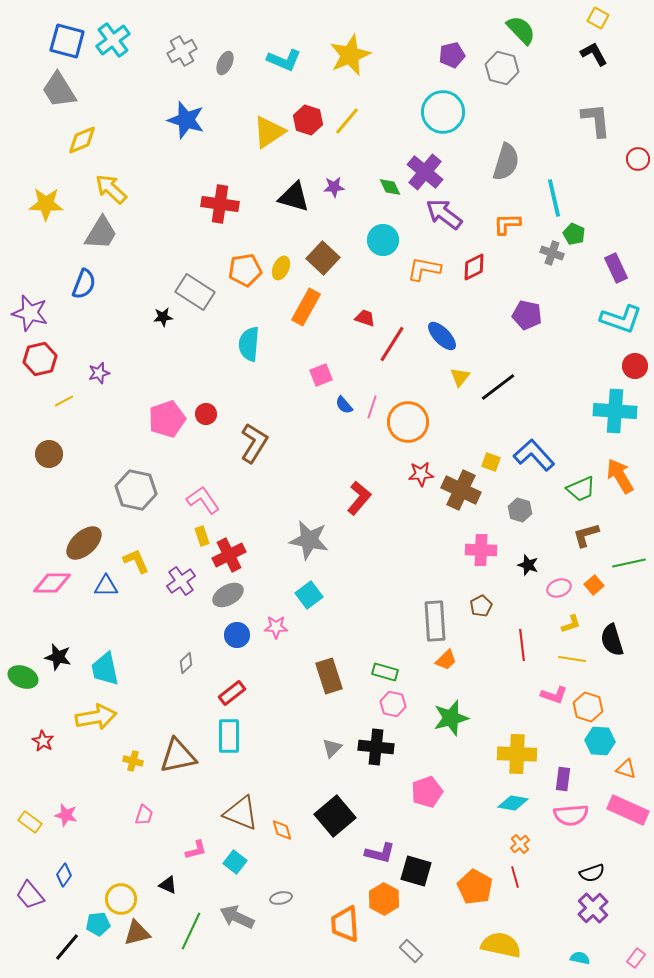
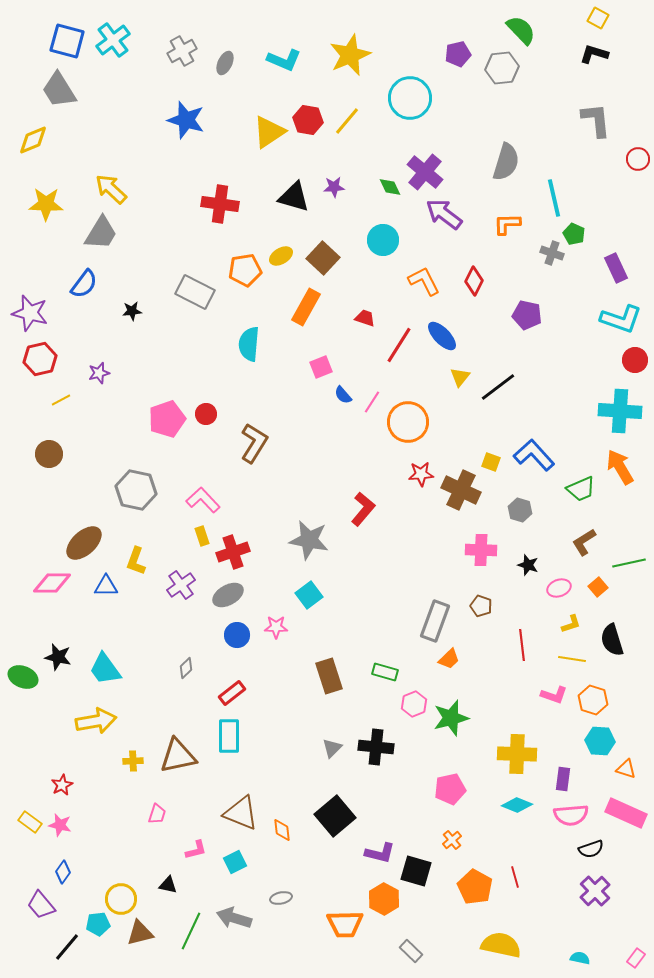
black L-shape at (594, 54): rotated 44 degrees counterclockwise
purple pentagon at (452, 55): moved 6 px right, 1 px up
gray hexagon at (502, 68): rotated 20 degrees counterclockwise
cyan circle at (443, 112): moved 33 px left, 14 px up
red hexagon at (308, 120): rotated 8 degrees counterclockwise
yellow diamond at (82, 140): moved 49 px left
red diamond at (474, 267): moved 14 px down; rotated 36 degrees counterclockwise
yellow ellipse at (281, 268): moved 12 px up; rotated 35 degrees clockwise
orange L-shape at (424, 269): moved 12 px down; rotated 52 degrees clockwise
blue semicircle at (84, 284): rotated 16 degrees clockwise
gray rectangle at (195, 292): rotated 6 degrees counterclockwise
black star at (163, 317): moved 31 px left, 6 px up
red line at (392, 344): moved 7 px right, 1 px down
red circle at (635, 366): moved 6 px up
pink square at (321, 375): moved 8 px up
yellow line at (64, 401): moved 3 px left, 1 px up
blue semicircle at (344, 405): moved 1 px left, 10 px up
pink line at (372, 407): moved 5 px up; rotated 15 degrees clockwise
cyan cross at (615, 411): moved 5 px right
orange arrow at (620, 476): moved 9 px up
red L-shape at (359, 498): moved 4 px right, 11 px down
pink L-shape at (203, 500): rotated 8 degrees counterclockwise
brown L-shape at (586, 535): moved 2 px left, 7 px down; rotated 16 degrees counterclockwise
red cross at (229, 555): moved 4 px right, 3 px up; rotated 8 degrees clockwise
yellow L-shape at (136, 561): rotated 136 degrees counterclockwise
purple cross at (181, 581): moved 4 px down
orange square at (594, 585): moved 4 px right, 2 px down
brown pentagon at (481, 606): rotated 25 degrees counterclockwise
gray rectangle at (435, 621): rotated 24 degrees clockwise
orange trapezoid at (446, 660): moved 3 px right, 1 px up
gray diamond at (186, 663): moved 5 px down
cyan trapezoid at (105, 669): rotated 24 degrees counterclockwise
pink hexagon at (393, 704): moved 21 px right; rotated 25 degrees clockwise
orange hexagon at (588, 707): moved 5 px right, 7 px up
yellow arrow at (96, 717): moved 4 px down
red star at (43, 741): moved 19 px right, 44 px down; rotated 15 degrees clockwise
yellow cross at (133, 761): rotated 18 degrees counterclockwise
pink pentagon at (427, 792): moved 23 px right, 3 px up; rotated 8 degrees clockwise
cyan diamond at (513, 803): moved 4 px right, 2 px down; rotated 12 degrees clockwise
pink rectangle at (628, 810): moved 2 px left, 3 px down
pink star at (66, 815): moved 6 px left, 10 px down
pink trapezoid at (144, 815): moved 13 px right, 1 px up
orange diamond at (282, 830): rotated 10 degrees clockwise
orange cross at (520, 844): moved 68 px left, 4 px up
cyan square at (235, 862): rotated 25 degrees clockwise
black semicircle at (592, 873): moved 1 px left, 24 px up
blue diamond at (64, 875): moved 1 px left, 3 px up
black triangle at (168, 885): rotated 12 degrees counterclockwise
purple trapezoid at (30, 895): moved 11 px right, 10 px down
purple cross at (593, 908): moved 2 px right, 17 px up
gray arrow at (237, 917): moved 3 px left, 1 px down; rotated 8 degrees counterclockwise
orange trapezoid at (345, 924): rotated 87 degrees counterclockwise
brown triangle at (137, 933): moved 3 px right
